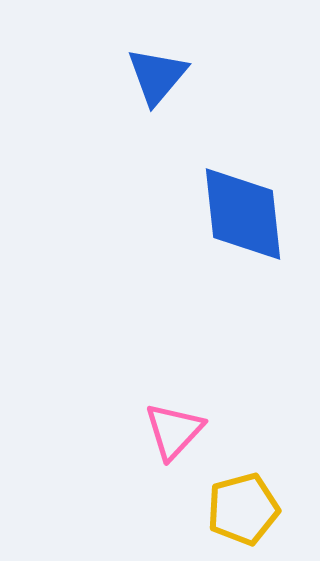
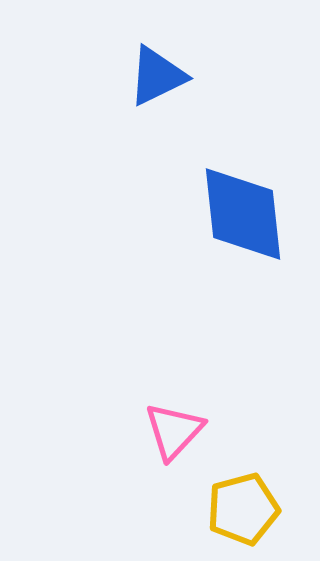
blue triangle: rotated 24 degrees clockwise
